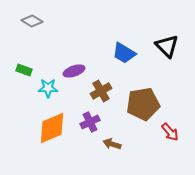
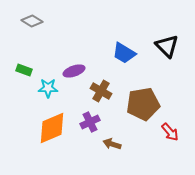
brown cross: rotated 30 degrees counterclockwise
